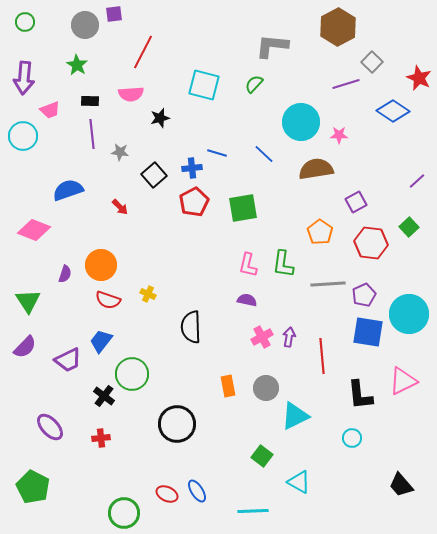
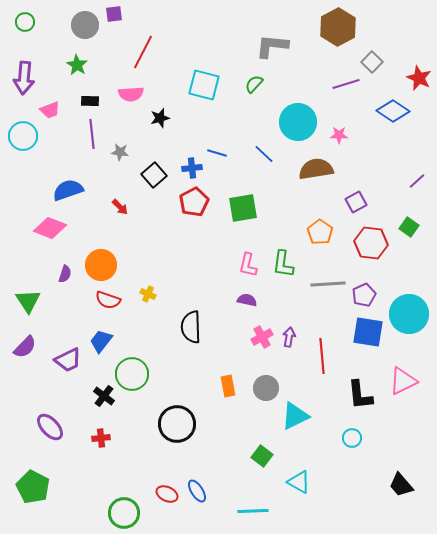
cyan circle at (301, 122): moved 3 px left
green square at (409, 227): rotated 12 degrees counterclockwise
pink diamond at (34, 230): moved 16 px right, 2 px up
